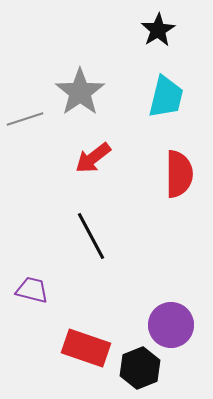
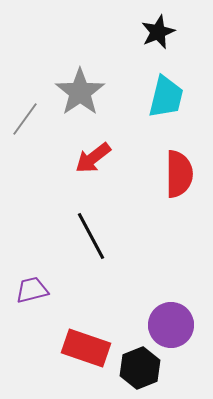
black star: moved 2 px down; rotated 8 degrees clockwise
gray line: rotated 36 degrees counterclockwise
purple trapezoid: rotated 28 degrees counterclockwise
